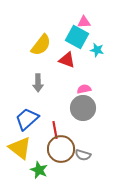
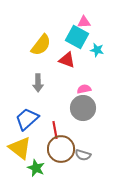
green star: moved 3 px left, 2 px up
